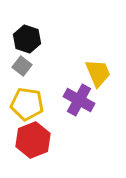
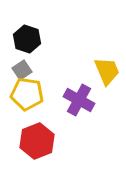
gray square: moved 4 px down; rotated 18 degrees clockwise
yellow trapezoid: moved 9 px right, 2 px up
yellow pentagon: moved 10 px up
red hexagon: moved 4 px right, 1 px down
